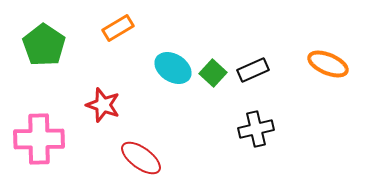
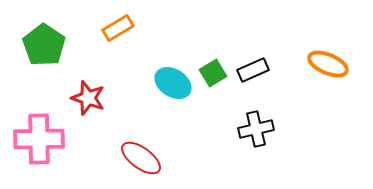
cyan ellipse: moved 15 px down
green square: rotated 16 degrees clockwise
red star: moved 15 px left, 7 px up
